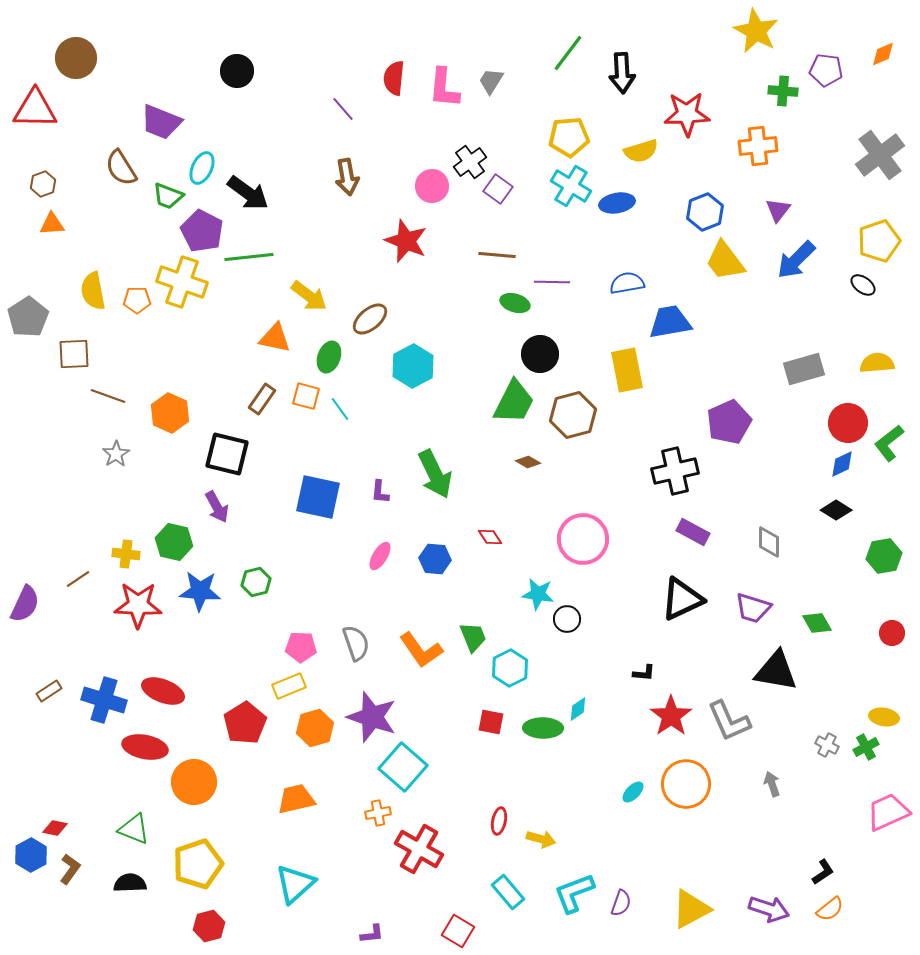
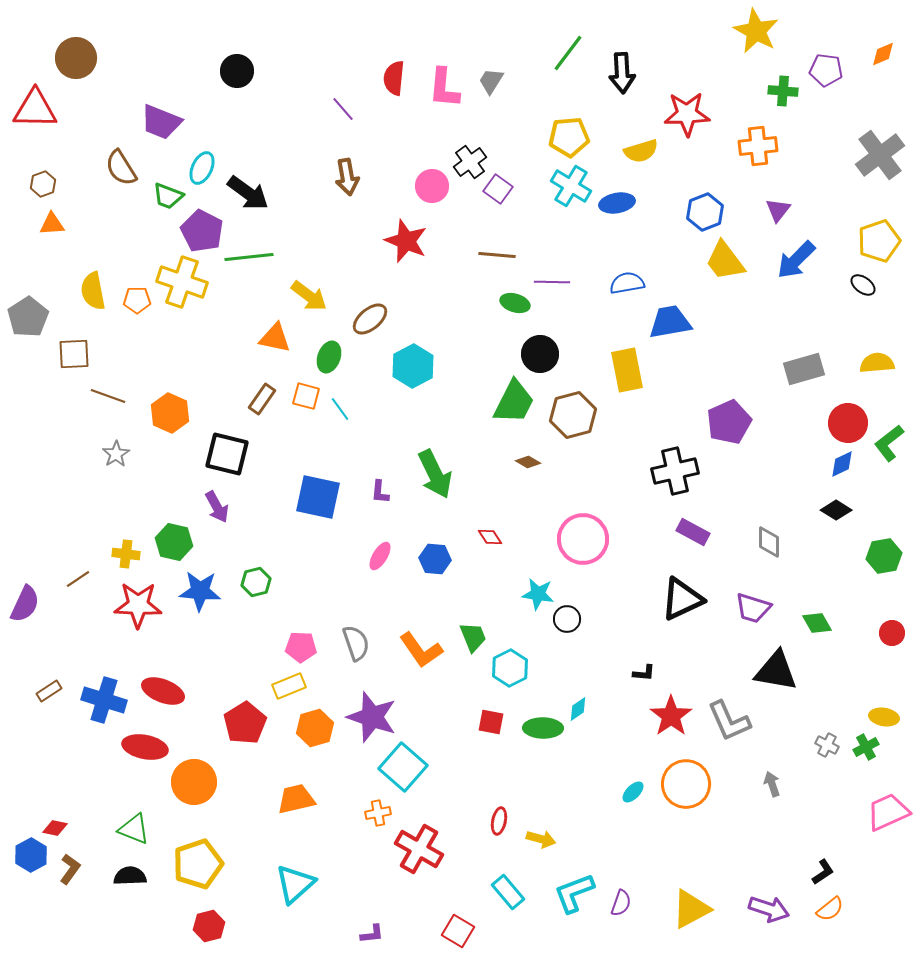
black semicircle at (130, 883): moved 7 px up
